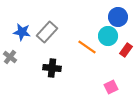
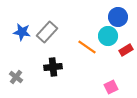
red rectangle: rotated 24 degrees clockwise
gray cross: moved 6 px right, 20 px down
black cross: moved 1 px right, 1 px up; rotated 12 degrees counterclockwise
